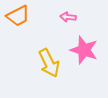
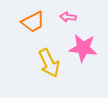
orange trapezoid: moved 15 px right, 6 px down
pink star: moved 1 px left, 2 px up; rotated 12 degrees counterclockwise
